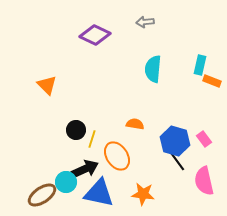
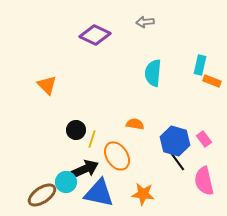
cyan semicircle: moved 4 px down
